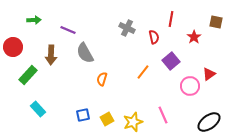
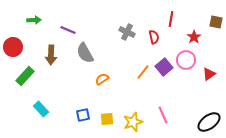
gray cross: moved 4 px down
purple square: moved 7 px left, 6 px down
green rectangle: moved 3 px left, 1 px down
orange semicircle: rotated 40 degrees clockwise
pink circle: moved 4 px left, 26 px up
cyan rectangle: moved 3 px right
yellow square: rotated 24 degrees clockwise
